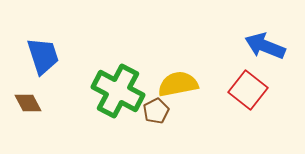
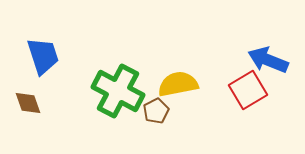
blue arrow: moved 3 px right, 14 px down
red square: rotated 21 degrees clockwise
brown diamond: rotated 8 degrees clockwise
